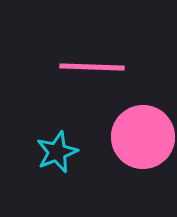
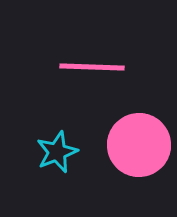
pink circle: moved 4 px left, 8 px down
